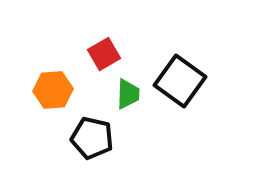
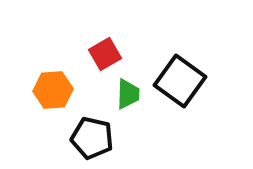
red square: moved 1 px right
